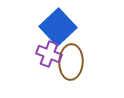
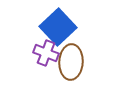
purple cross: moved 3 px left, 1 px up
